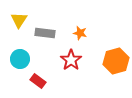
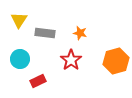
red rectangle: rotated 63 degrees counterclockwise
